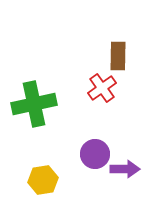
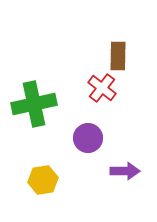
red cross: rotated 16 degrees counterclockwise
purple circle: moved 7 px left, 16 px up
purple arrow: moved 2 px down
